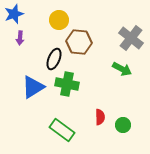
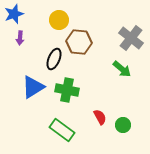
green arrow: rotated 12 degrees clockwise
green cross: moved 6 px down
red semicircle: rotated 28 degrees counterclockwise
